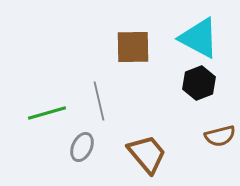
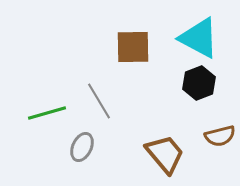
gray line: rotated 18 degrees counterclockwise
brown trapezoid: moved 18 px right
